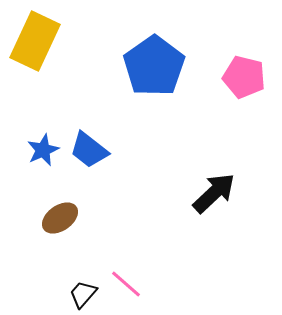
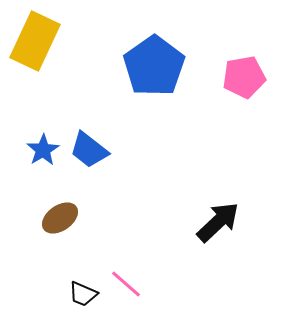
pink pentagon: rotated 24 degrees counterclockwise
blue star: rotated 8 degrees counterclockwise
black arrow: moved 4 px right, 29 px down
black trapezoid: rotated 108 degrees counterclockwise
